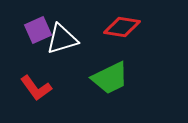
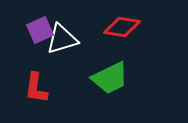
purple square: moved 2 px right
red L-shape: rotated 44 degrees clockwise
